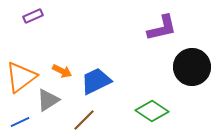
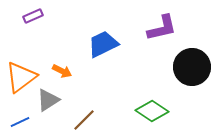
blue trapezoid: moved 7 px right, 37 px up
